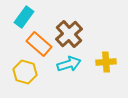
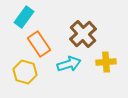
brown cross: moved 14 px right
orange rectangle: rotated 15 degrees clockwise
